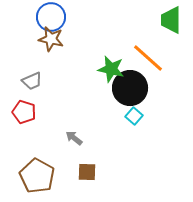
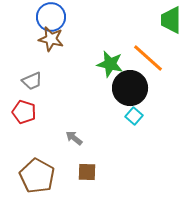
green star: moved 1 px left, 5 px up
